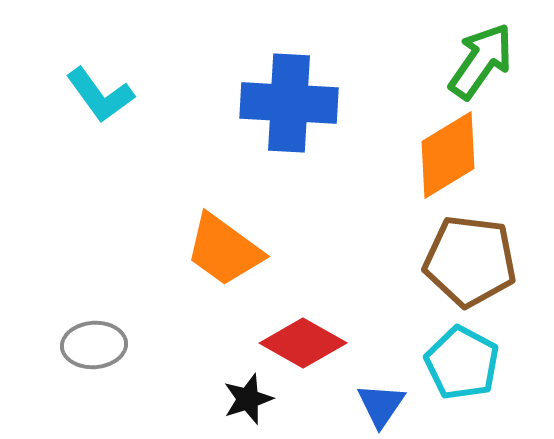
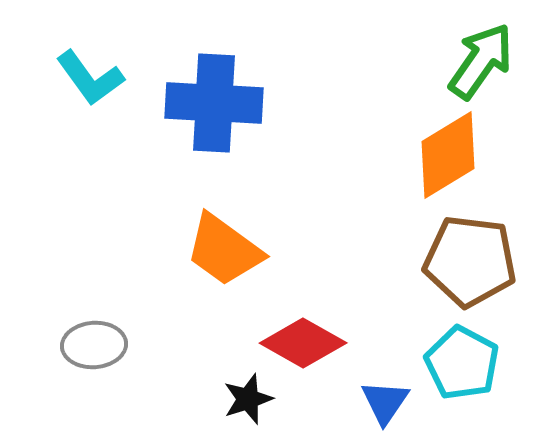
cyan L-shape: moved 10 px left, 17 px up
blue cross: moved 75 px left
blue triangle: moved 4 px right, 3 px up
